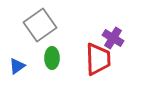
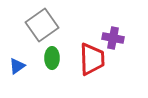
gray square: moved 2 px right
purple cross: rotated 20 degrees counterclockwise
red trapezoid: moved 6 px left
